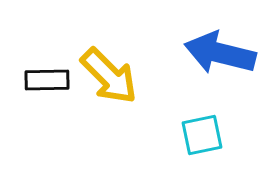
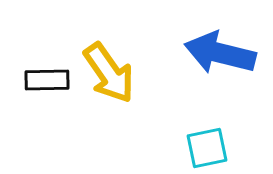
yellow arrow: moved 3 px up; rotated 10 degrees clockwise
cyan square: moved 5 px right, 13 px down
